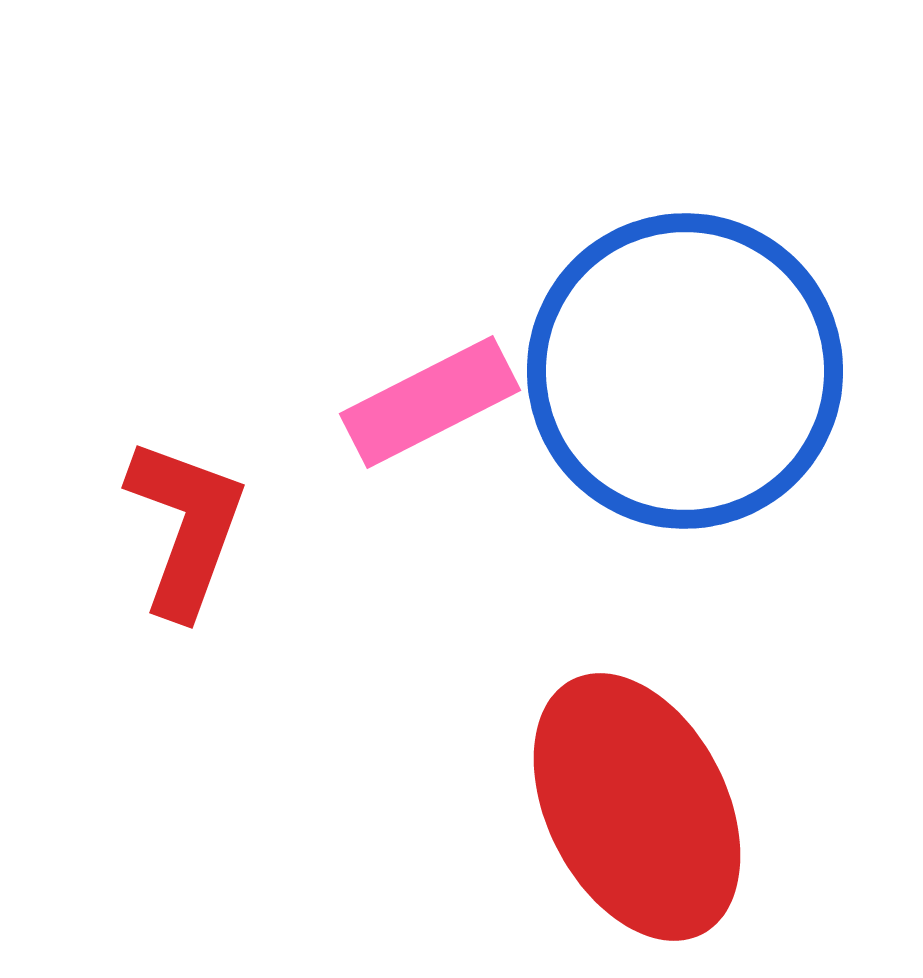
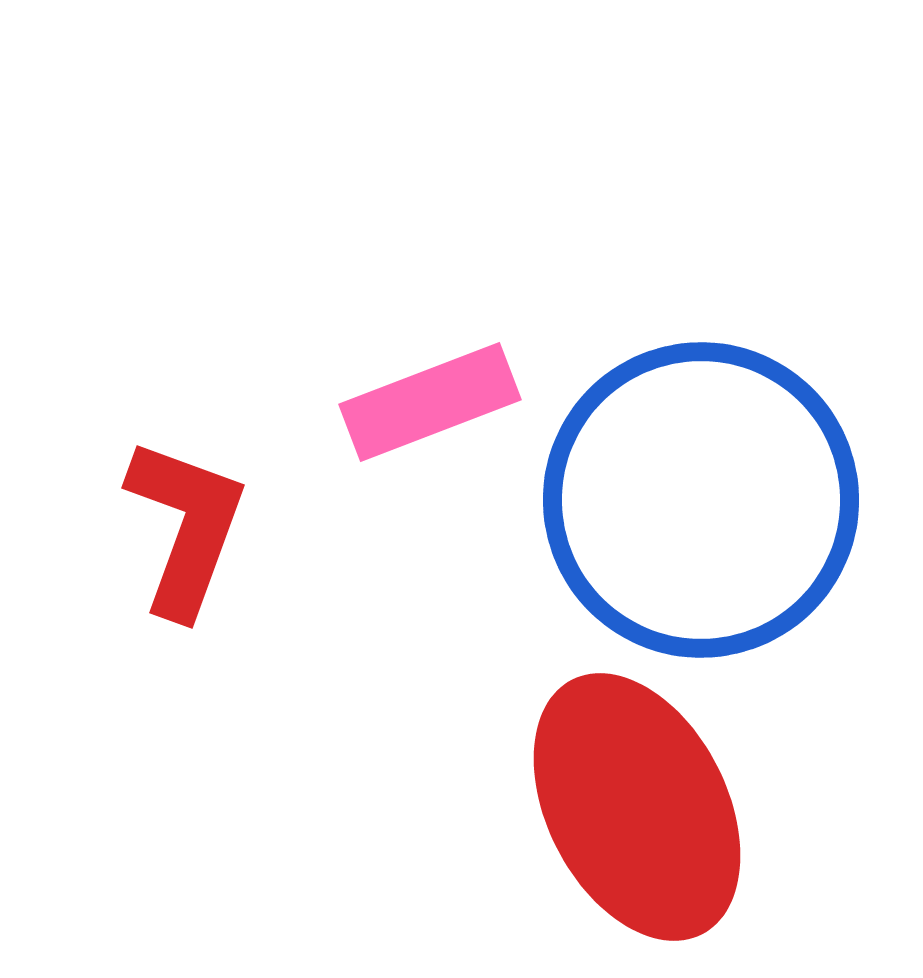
blue circle: moved 16 px right, 129 px down
pink rectangle: rotated 6 degrees clockwise
